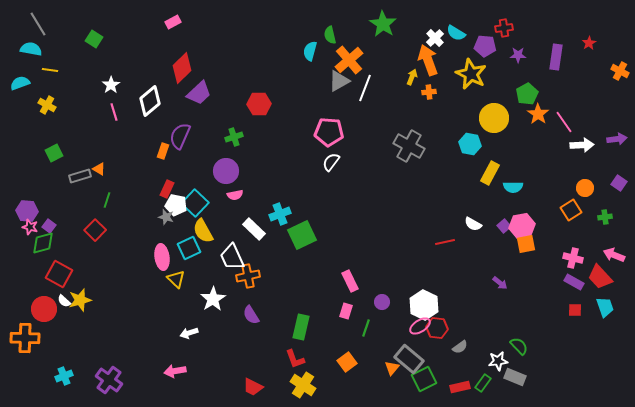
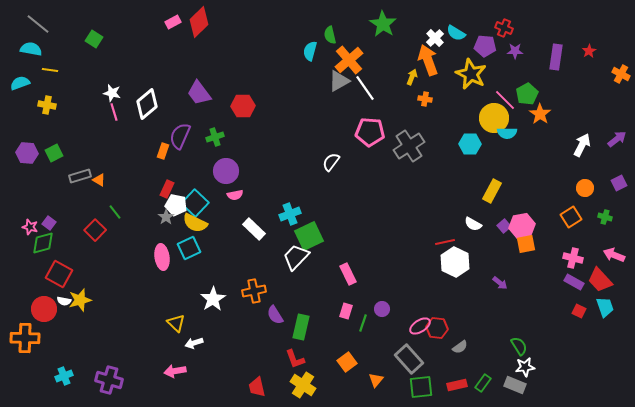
gray line at (38, 24): rotated 20 degrees counterclockwise
red cross at (504, 28): rotated 30 degrees clockwise
red star at (589, 43): moved 8 px down
purple star at (518, 55): moved 3 px left, 4 px up
red diamond at (182, 68): moved 17 px right, 46 px up
orange cross at (620, 71): moved 1 px right, 3 px down
white star at (111, 85): moved 1 px right, 8 px down; rotated 24 degrees counterclockwise
white line at (365, 88): rotated 56 degrees counterclockwise
orange cross at (429, 92): moved 4 px left, 7 px down; rotated 16 degrees clockwise
purple trapezoid at (199, 93): rotated 96 degrees clockwise
white diamond at (150, 101): moved 3 px left, 3 px down
red hexagon at (259, 104): moved 16 px left, 2 px down
yellow cross at (47, 105): rotated 18 degrees counterclockwise
orange star at (538, 114): moved 2 px right
pink line at (564, 122): moved 59 px left, 22 px up; rotated 10 degrees counterclockwise
pink pentagon at (329, 132): moved 41 px right
green cross at (234, 137): moved 19 px left
purple arrow at (617, 139): rotated 30 degrees counterclockwise
cyan hexagon at (470, 144): rotated 10 degrees counterclockwise
white arrow at (582, 145): rotated 60 degrees counterclockwise
gray cross at (409, 146): rotated 28 degrees clockwise
orange triangle at (99, 169): moved 11 px down
yellow rectangle at (490, 173): moved 2 px right, 18 px down
purple square at (619, 183): rotated 28 degrees clockwise
cyan semicircle at (513, 187): moved 6 px left, 54 px up
green line at (107, 200): moved 8 px right, 12 px down; rotated 56 degrees counterclockwise
orange square at (571, 210): moved 7 px down
purple hexagon at (27, 211): moved 58 px up
cyan cross at (280, 214): moved 10 px right
gray star at (166, 217): rotated 21 degrees clockwise
green cross at (605, 217): rotated 24 degrees clockwise
purple square at (49, 226): moved 3 px up
yellow semicircle at (203, 231): moved 8 px left, 8 px up; rotated 35 degrees counterclockwise
green square at (302, 235): moved 7 px right, 1 px down
white trapezoid at (232, 257): moved 64 px right; rotated 68 degrees clockwise
orange cross at (248, 276): moved 6 px right, 15 px down
red trapezoid at (600, 277): moved 3 px down
yellow triangle at (176, 279): moved 44 px down
pink rectangle at (350, 281): moved 2 px left, 7 px up
white semicircle at (64, 301): rotated 32 degrees counterclockwise
purple circle at (382, 302): moved 7 px down
white hexagon at (424, 305): moved 31 px right, 43 px up
red square at (575, 310): moved 4 px right, 1 px down; rotated 24 degrees clockwise
purple semicircle at (251, 315): moved 24 px right
green line at (366, 328): moved 3 px left, 5 px up
white arrow at (189, 333): moved 5 px right, 10 px down
green semicircle at (519, 346): rotated 12 degrees clockwise
gray rectangle at (409, 359): rotated 8 degrees clockwise
white star at (498, 361): moved 27 px right, 6 px down
orange triangle at (392, 368): moved 16 px left, 12 px down
gray rectangle at (515, 377): moved 8 px down
green square at (424, 379): moved 3 px left, 8 px down; rotated 20 degrees clockwise
purple cross at (109, 380): rotated 20 degrees counterclockwise
red trapezoid at (253, 387): moved 4 px right; rotated 50 degrees clockwise
red rectangle at (460, 387): moved 3 px left, 2 px up
